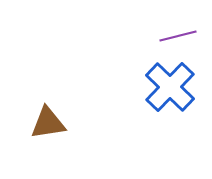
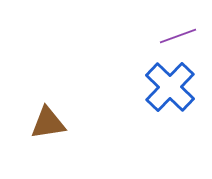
purple line: rotated 6 degrees counterclockwise
